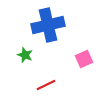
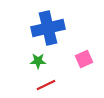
blue cross: moved 3 px down
green star: moved 13 px right, 6 px down; rotated 21 degrees counterclockwise
